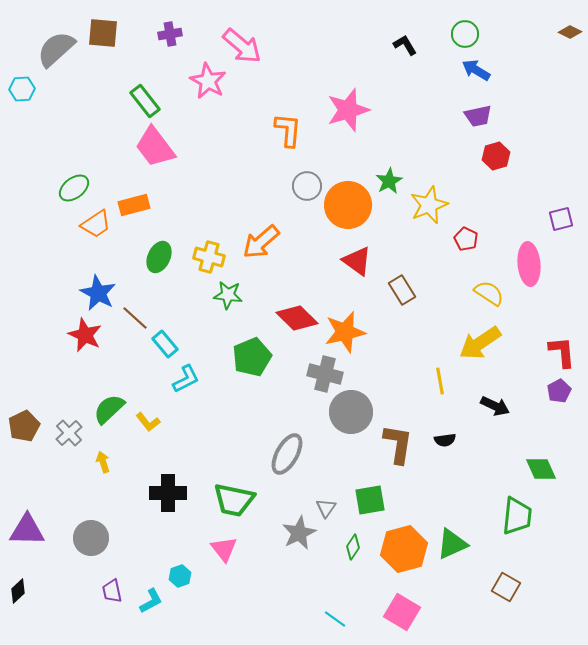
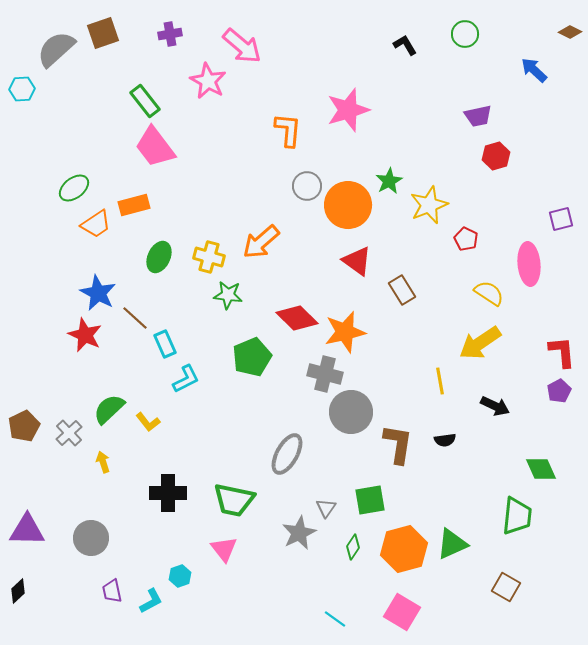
brown square at (103, 33): rotated 24 degrees counterclockwise
blue arrow at (476, 70): moved 58 px right; rotated 12 degrees clockwise
cyan rectangle at (165, 344): rotated 16 degrees clockwise
